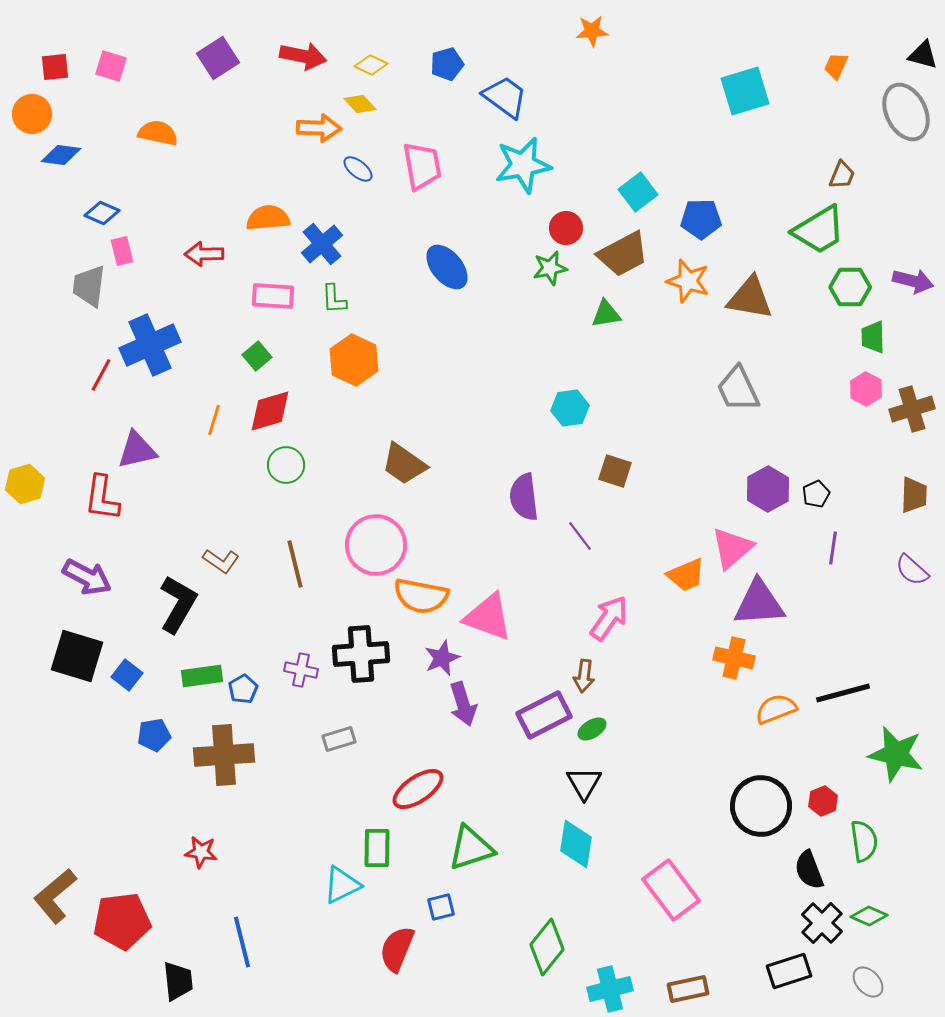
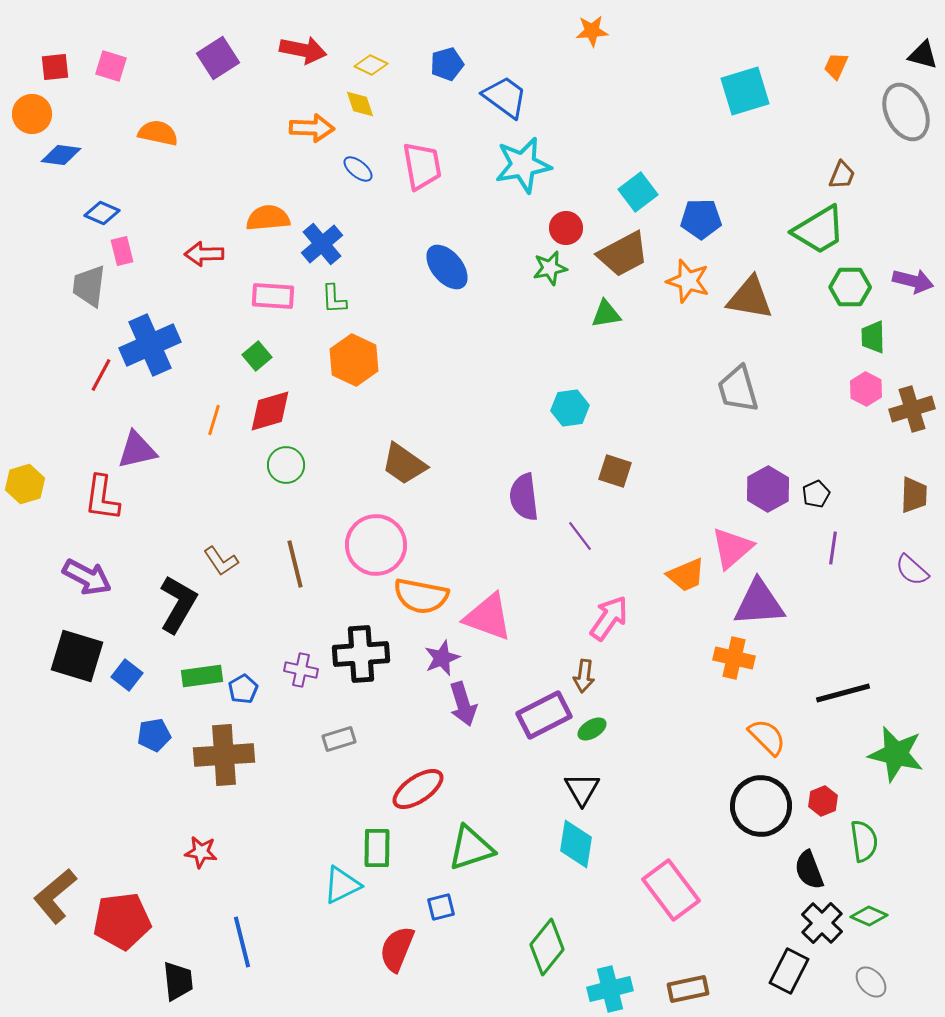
red arrow at (303, 56): moved 6 px up
yellow diamond at (360, 104): rotated 24 degrees clockwise
orange arrow at (319, 128): moved 7 px left
gray trapezoid at (738, 389): rotated 9 degrees clockwise
brown L-shape at (221, 561): rotated 21 degrees clockwise
orange semicircle at (776, 709): moved 9 px left, 28 px down; rotated 66 degrees clockwise
black triangle at (584, 783): moved 2 px left, 6 px down
black rectangle at (789, 971): rotated 45 degrees counterclockwise
gray ellipse at (868, 982): moved 3 px right
